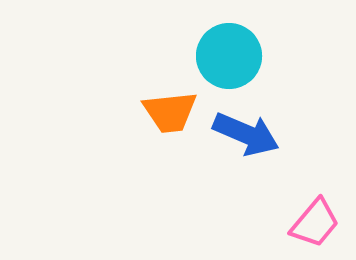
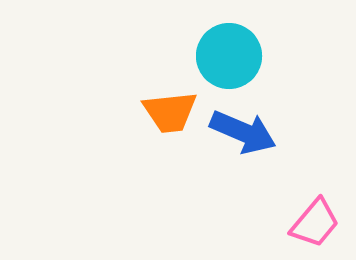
blue arrow: moved 3 px left, 2 px up
